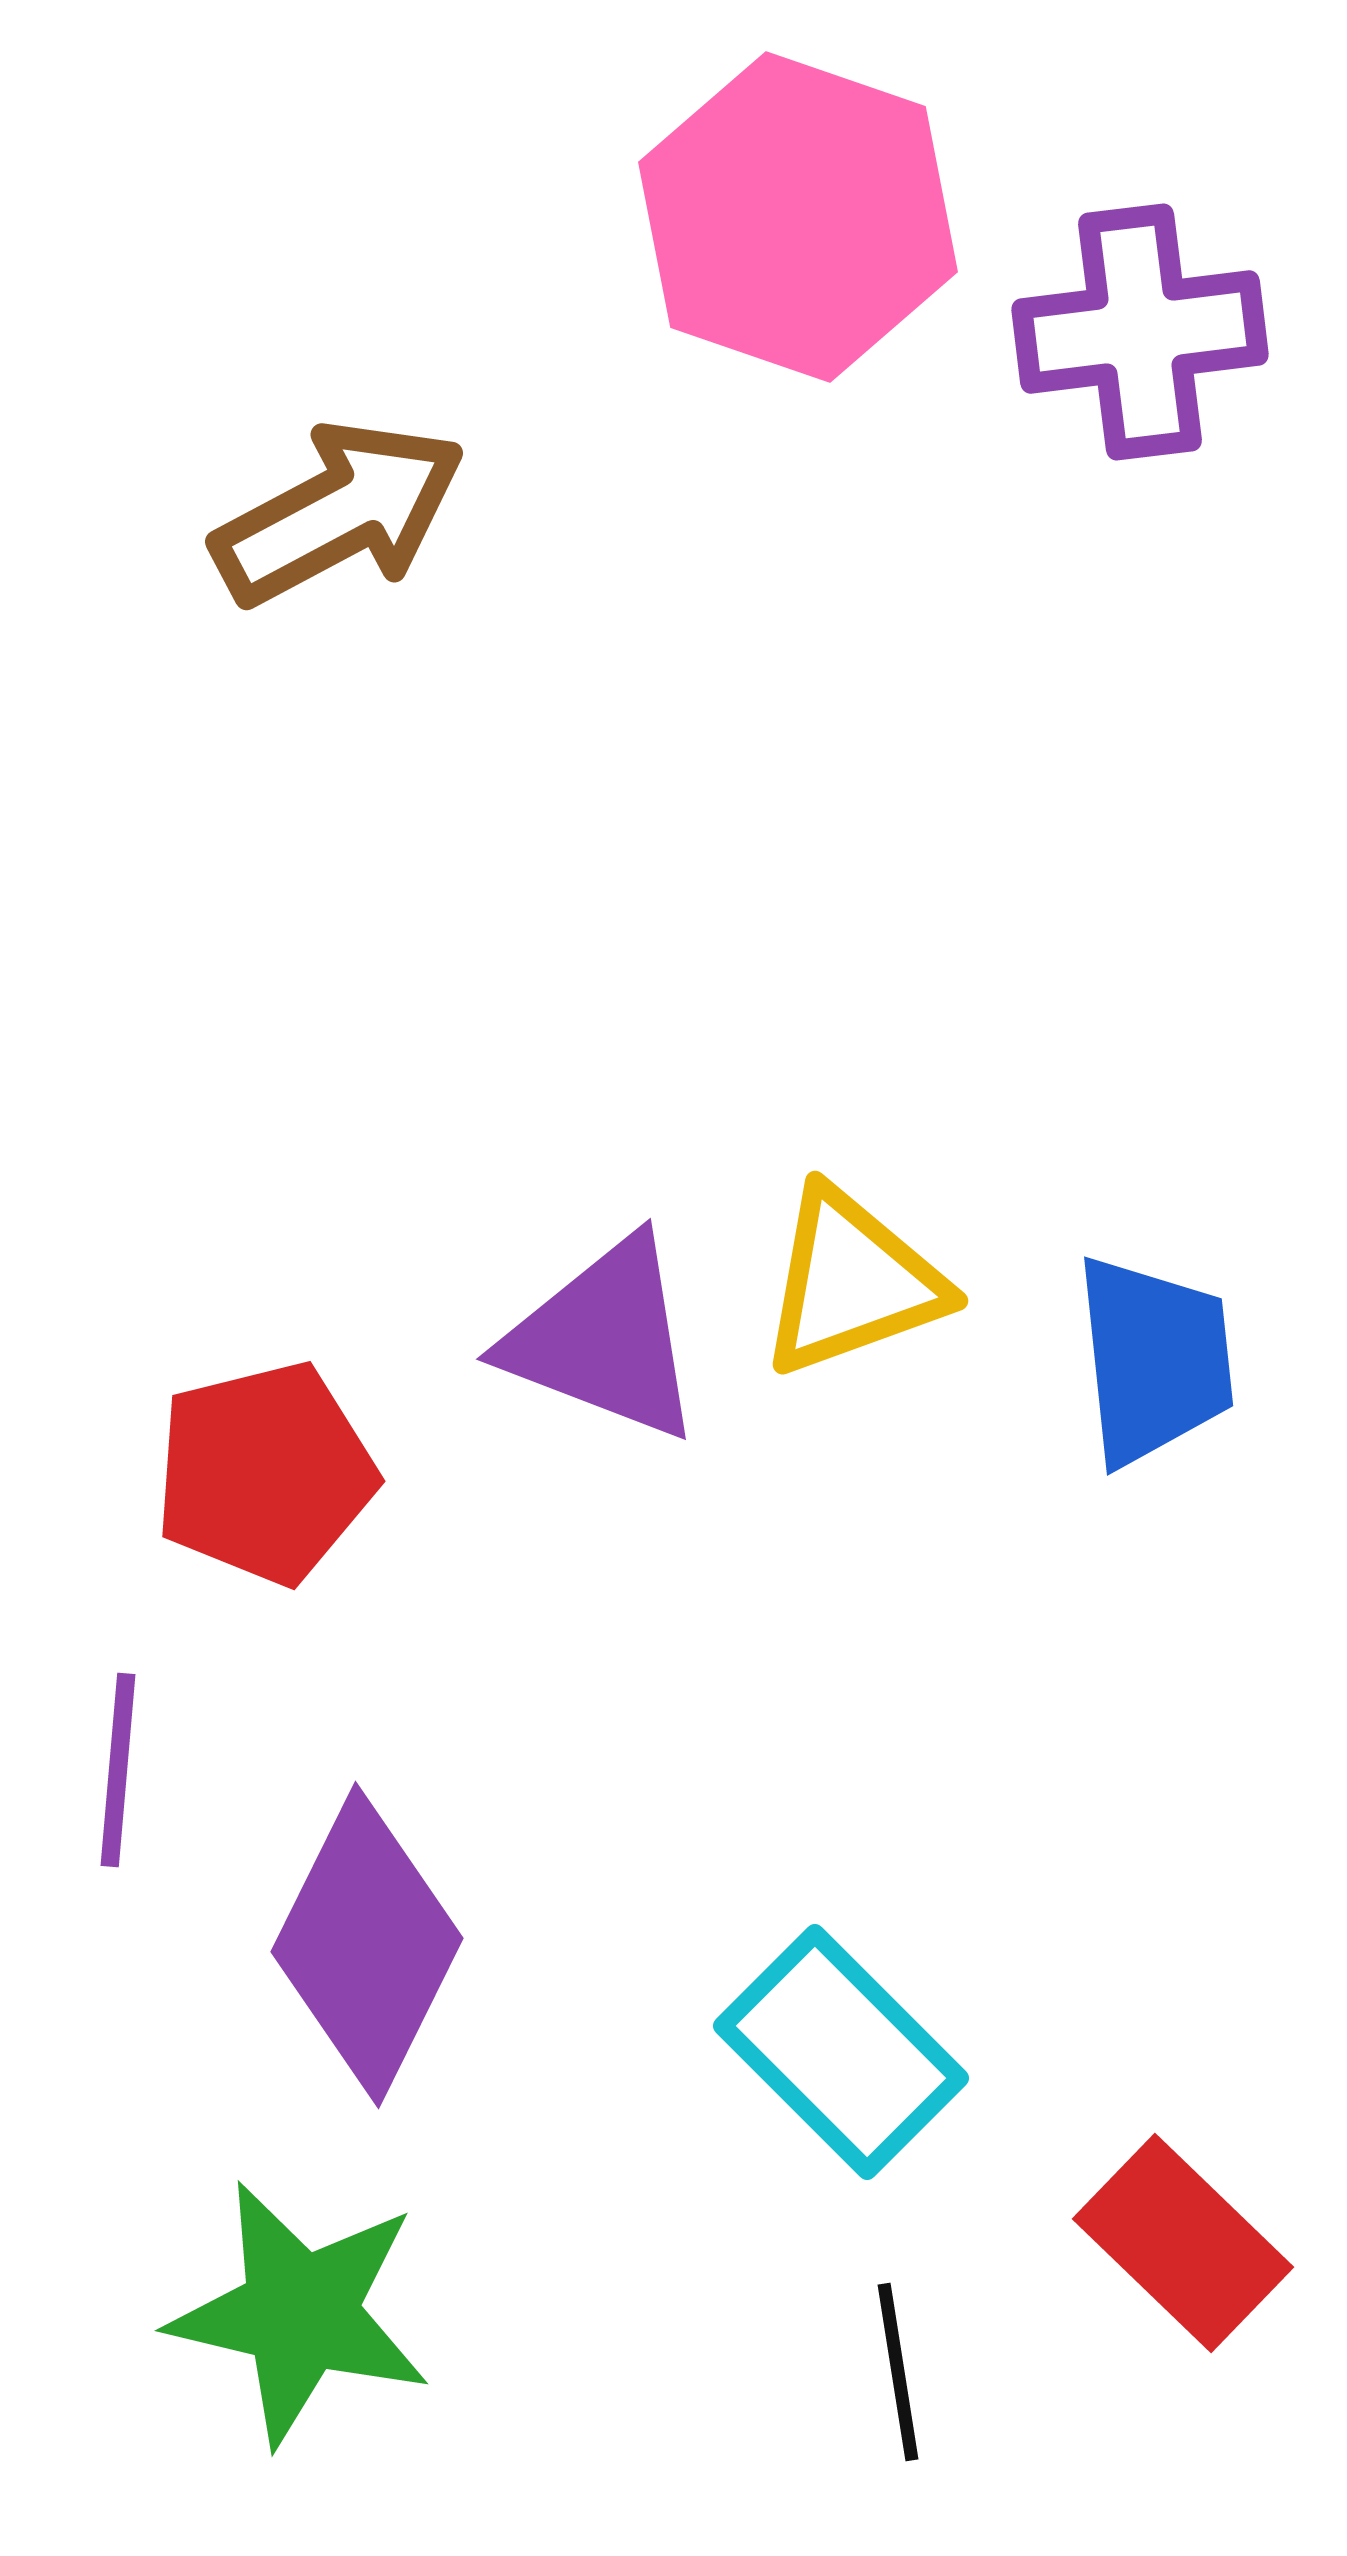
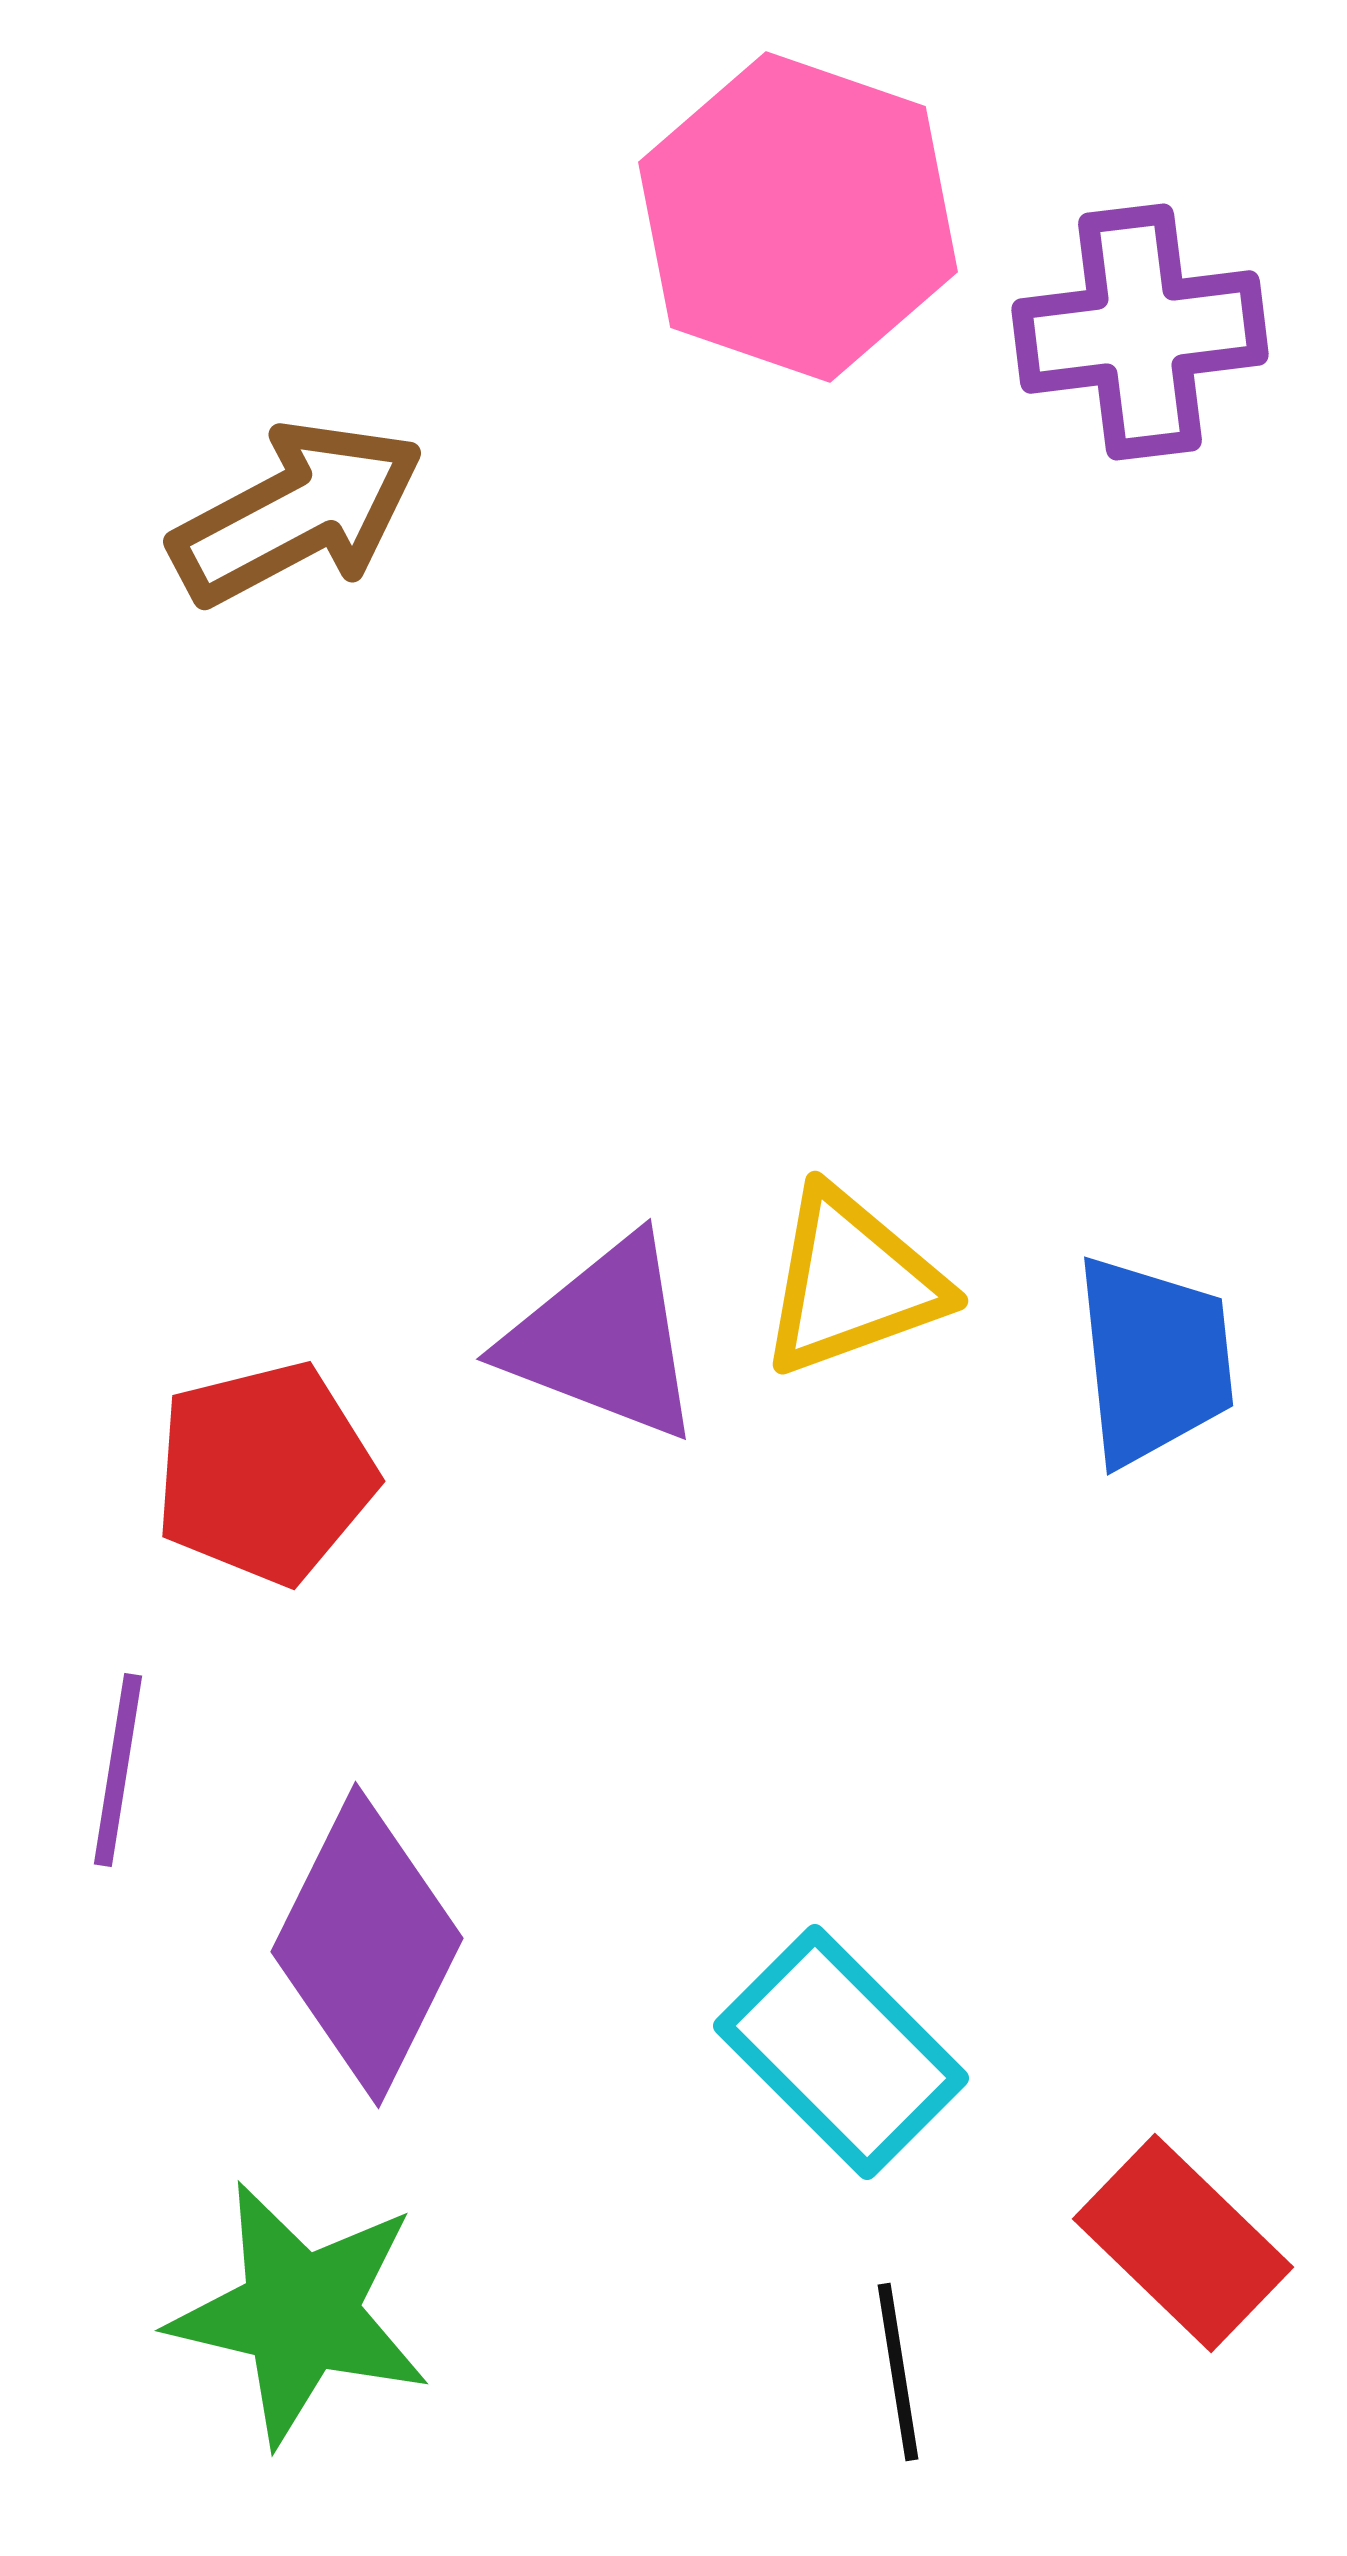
brown arrow: moved 42 px left
purple line: rotated 4 degrees clockwise
